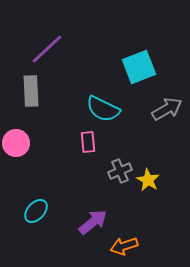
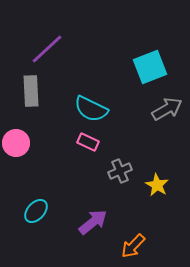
cyan square: moved 11 px right
cyan semicircle: moved 12 px left
pink rectangle: rotated 60 degrees counterclockwise
yellow star: moved 9 px right, 5 px down
orange arrow: moved 9 px right; rotated 28 degrees counterclockwise
